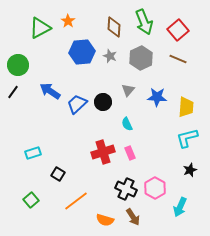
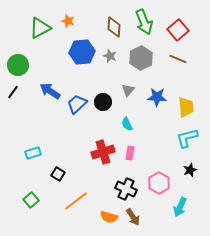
orange star: rotated 16 degrees counterclockwise
yellow trapezoid: rotated 10 degrees counterclockwise
pink rectangle: rotated 32 degrees clockwise
pink hexagon: moved 4 px right, 5 px up
orange semicircle: moved 4 px right, 3 px up
